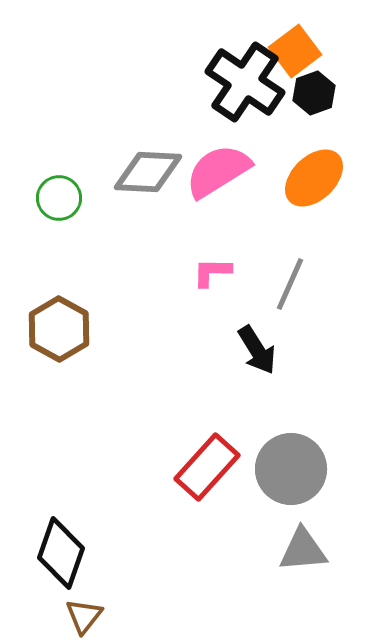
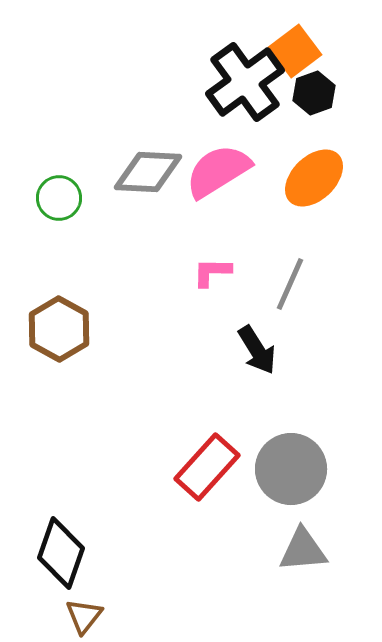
black cross: rotated 20 degrees clockwise
